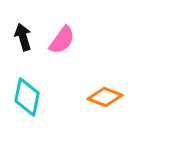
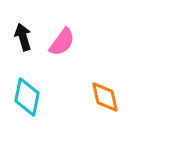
pink semicircle: moved 2 px down
orange diamond: rotated 56 degrees clockwise
